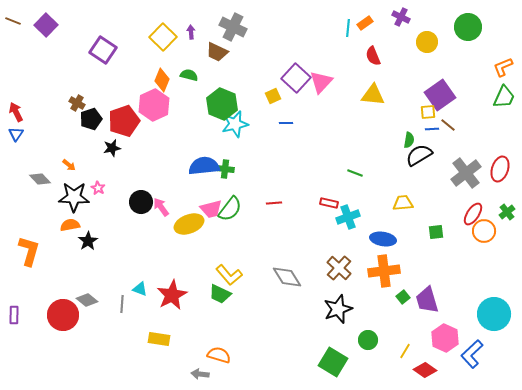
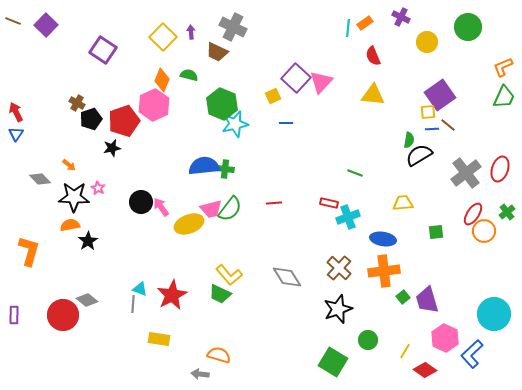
gray line at (122, 304): moved 11 px right
